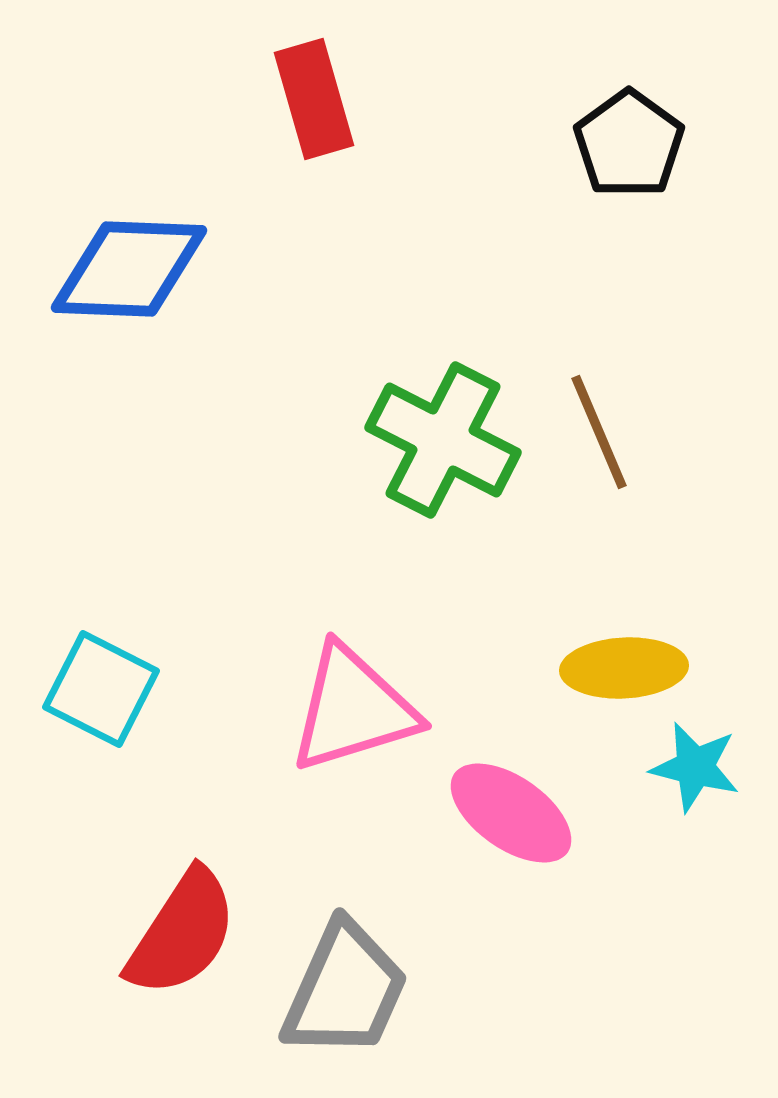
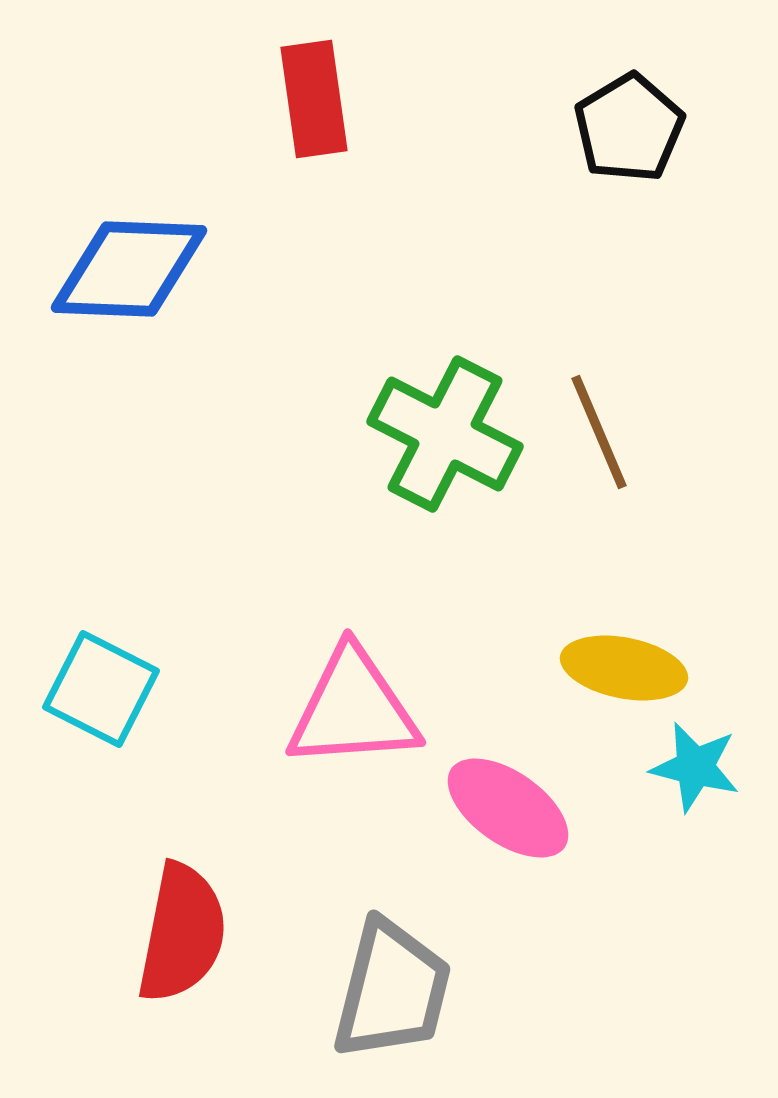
red rectangle: rotated 8 degrees clockwise
black pentagon: moved 16 px up; rotated 5 degrees clockwise
green cross: moved 2 px right, 6 px up
yellow ellipse: rotated 14 degrees clockwise
pink triangle: rotated 13 degrees clockwise
pink ellipse: moved 3 px left, 5 px up
red semicircle: rotated 22 degrees counterclockwise
gray trapezoid: moved 47 px right; rotated 10 degrees counterclockwise
